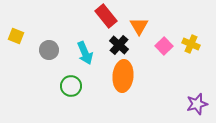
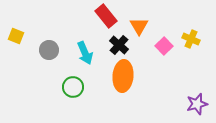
yellow cross: moved 5 px up
green circle: moved 2 px right, 1 px down
